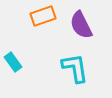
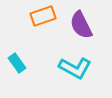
cyan rectangle: moved 4 px right, 1 px down
cyan L-shape: rotated 128 degrees clockwise
